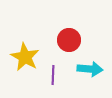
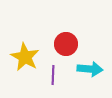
red circle: moved 3 px left, 4 px down
